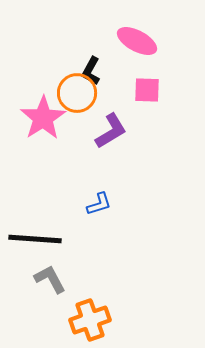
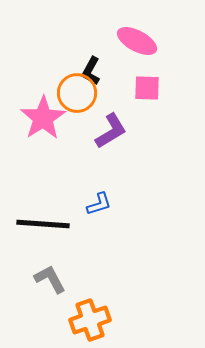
pink square: moved 2 px up
black line: moved 8 px right, 15 px up
